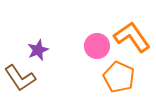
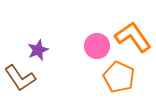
orange L-shape: moved 1 px right
